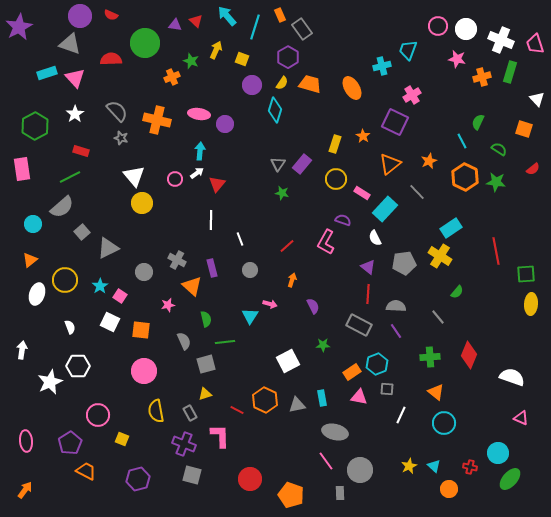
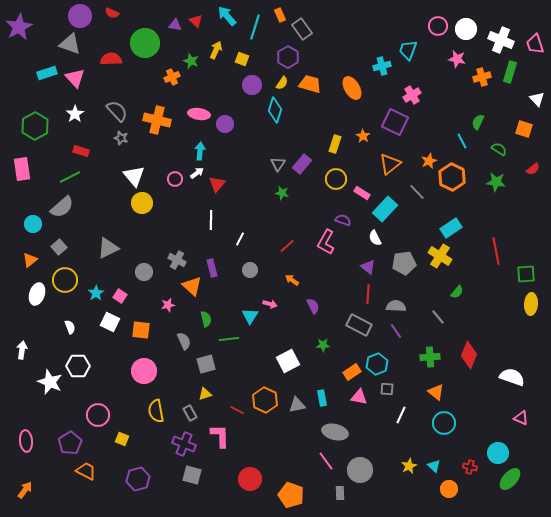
red semicircle at (111, 15): moved 1 px right, 2 px up
orange hexagon at (465, 177): moved 13 px left
gray square at (82, 232): moved 23 px left, 15 px down
white line at (240, 239): rotated 48 degrees clockwise
orange arrow at (292, 280): rotated 72 degrees counterclockwise
cyan star at (100, 286): moved 4 px left, 7 px down
green line at (225, 342): moved 4 px right, 3 px up
white star at (50, 382): rotated 25 degrees counterclockwise
